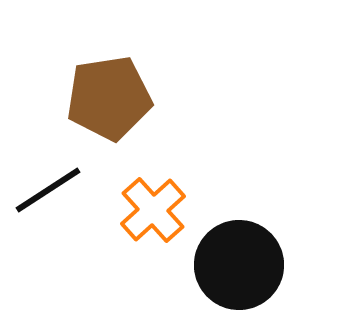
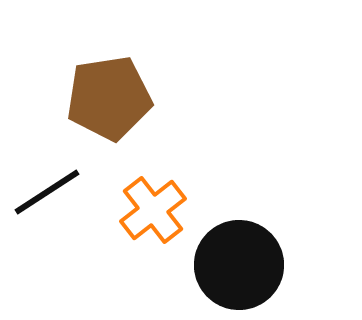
black line: moved 1 px left, 2 px down
orange cross: rotated 4 degrees clockwise
